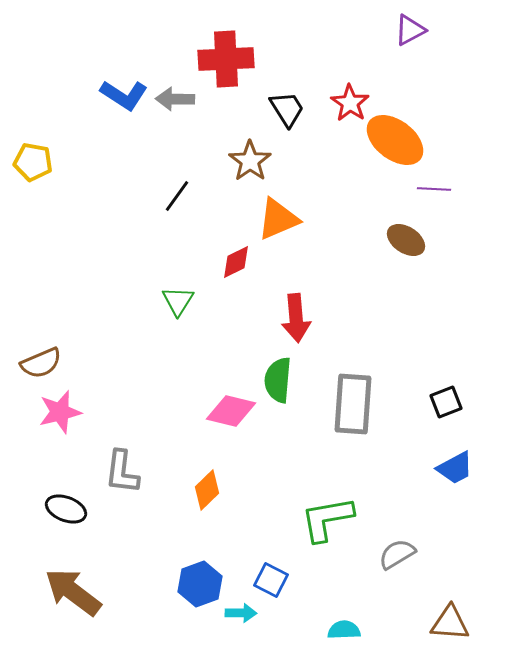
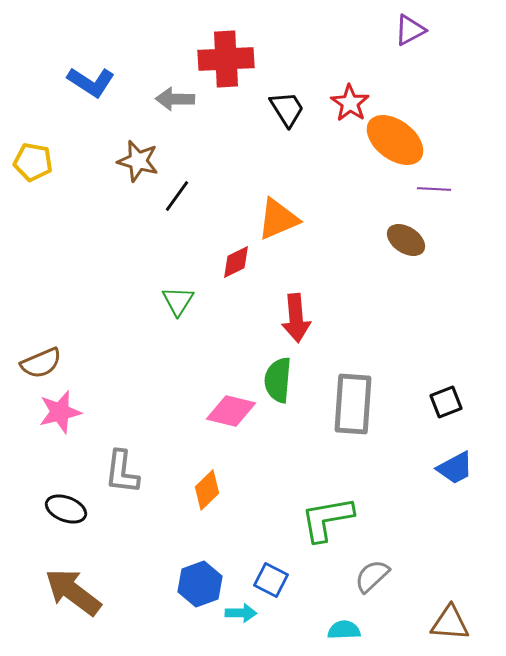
blue L-shape: moved 33 px left, 13 px up
brown star: moved 112 px left; rotated 21 degrees counterclockwise
gray semicircle: moved 25 px left, 22 px down; rotated 12 degrees counterclockwise
